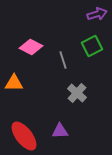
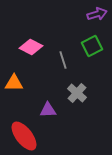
purple triangle: moved 12 px left, 21 px up
